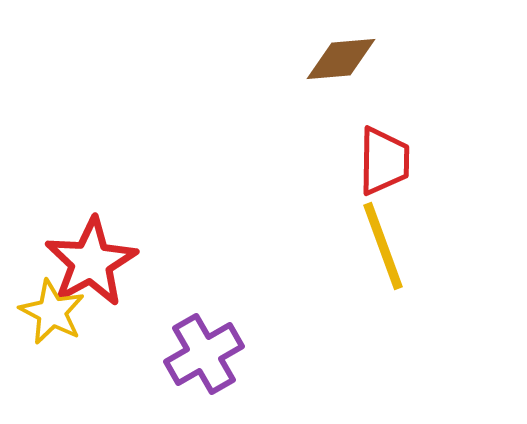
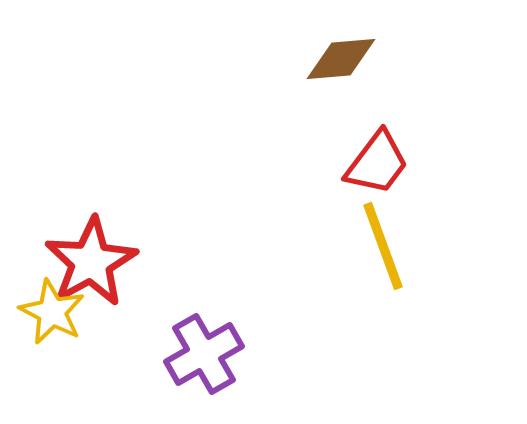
red trapezoid: moved 7 px left, 2 px down; rotated 36 degrees clockwise
